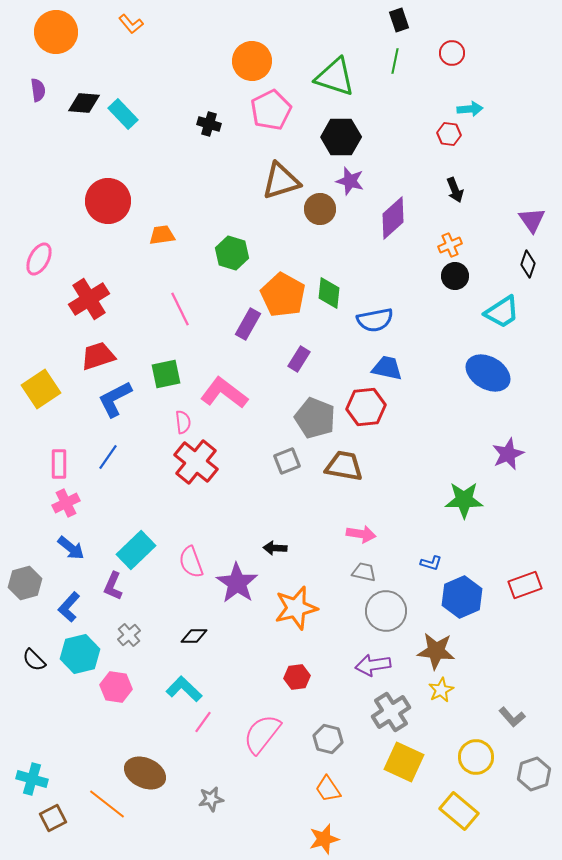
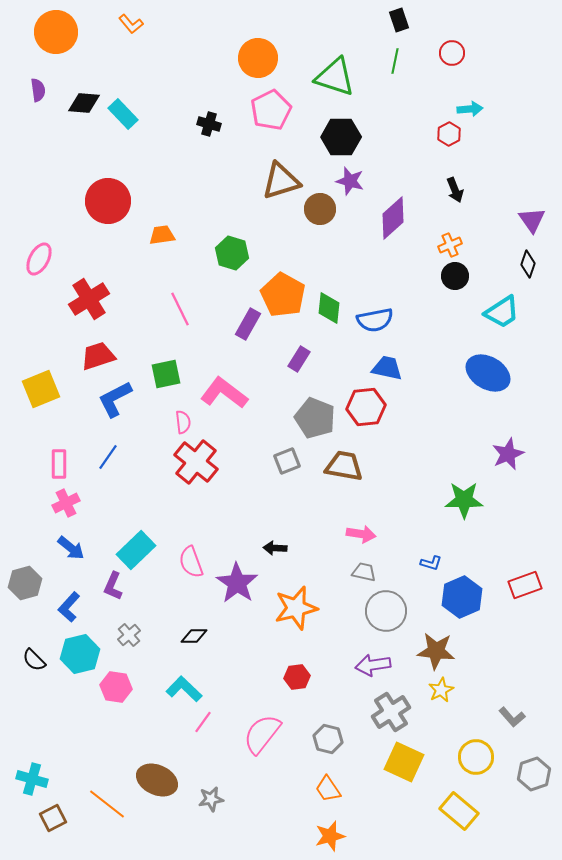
orange circle at (252, 61): moved 6 px right, 3 px up
red hexagon at (449, 134): rotated 25 degrees clockwise
green diamond at (329, 293): moved 15 px down
yellow square at (41, 389): rotated 12 degrees clockwise
brown ellipse at (145, 773): moved 12 px right, 7 px down
orange star at (324, 839): moved 6 px right, 3 px up
